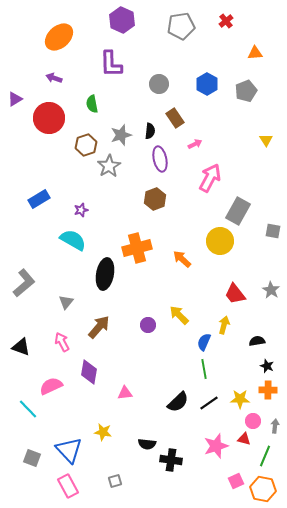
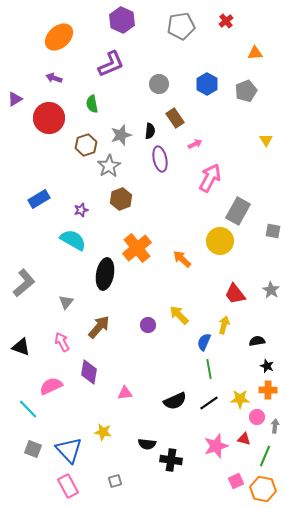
purple L-shape at (111, 64): rotated 112 degrees counterclockwise
brown hexagon at (155, 199): moved 34 px left
orange cross at (137, 248): rotated 24 degrees counterclockwise
green line at (204, 369): moved 5 px right
black semicircle at (178, 402): moved 3 px left, 1 px up; rotated 20 degrees clockwise
pink circle at (253, 421): moved 4 px right, 4 px up
gray square at (32, 458): moved 1 px right, 9 px up
